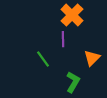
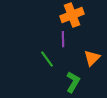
orange cross: rotated 25 degrees clockwise
green line: moved 4 px right
